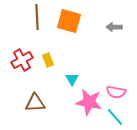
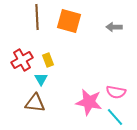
cyan triangle: moved 31 px left
brown triangle: rotated 10 degrees clockwise
